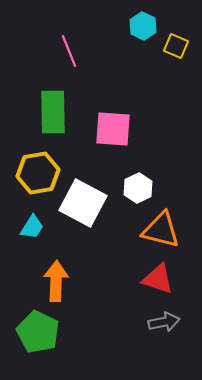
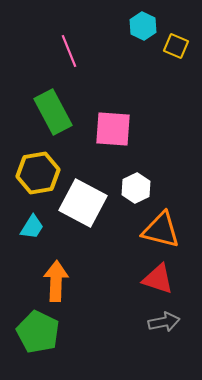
green rectangle: rotated 27 degrees counterclockwise
white hexagon: moved 2 px left
